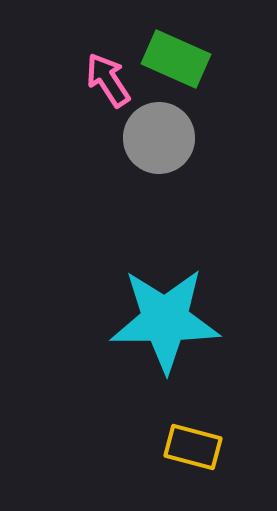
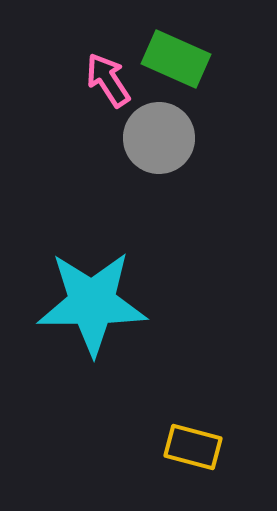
cyan star: moved 73 px left, 17 px up
